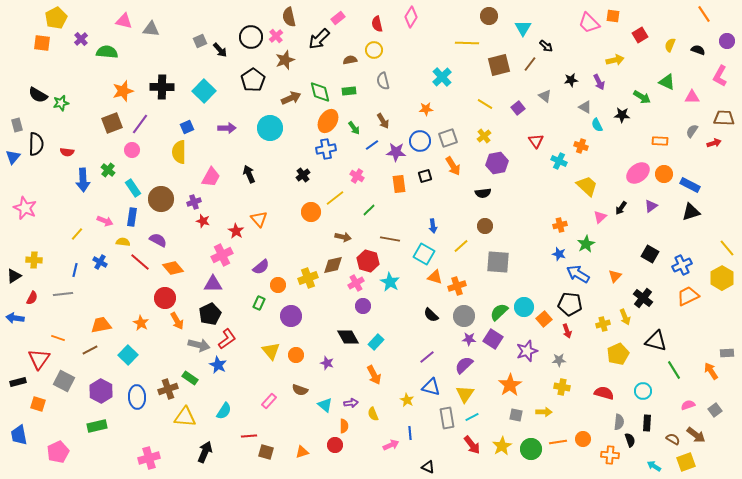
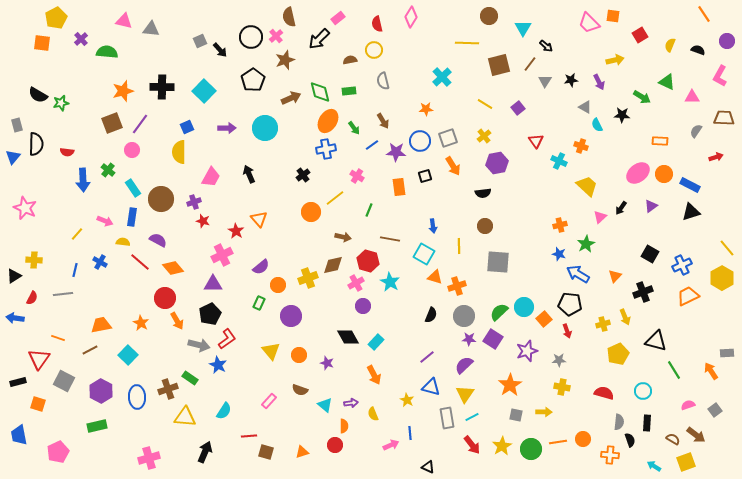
gray triangle at (545, 96): moved 15 px up; rotated 24 degrees clockwise
cyan circle at (270, 128): moved 5 px left
gray semicircle at (692, 131): moved 4 px right
red arrow at (714, 143): moved 2 px right, 14 px down
orange rectangle at (399, 184): moved 3 px down
green line at (369, 210): rotated 24 degrees counterclockwise
yellow line at (461, 246): moved 2 px left; rotated 49 degrees counterclockwise
black cross at (643, 298): moved 6 px up; rotated 30 degrees clockwise
black semicircle at (431, 315): rotated 112 degrees counterclockwise
orange circle at (296, 355): moved 3 px right
